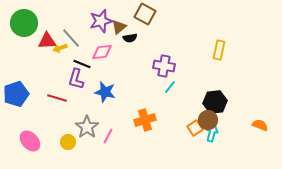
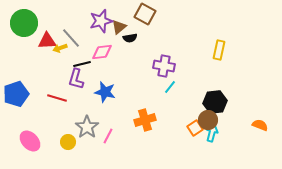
black line: rotated 36 degrees counterclockwise
